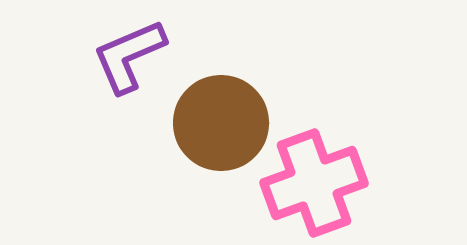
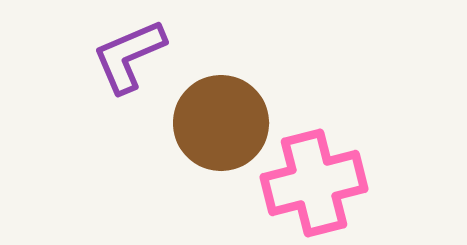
pink cross: rotated 6 degrees clockwise
